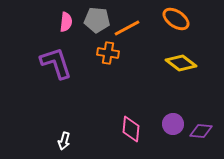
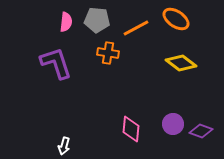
orange line: moved 9 px right
purple diamond: rotated 15 degrees clockwise
white arrow: moved 5 px down
